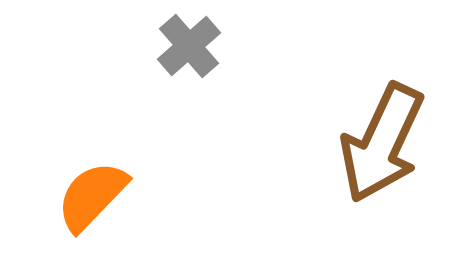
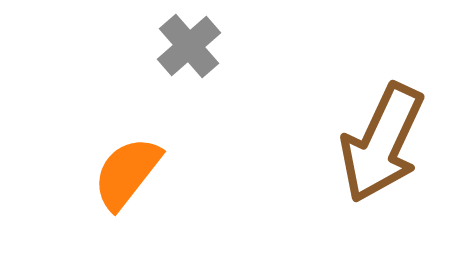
orange semicircle: moved 35 px right, 23 px up; rotated 6 degrees counterclockwise
